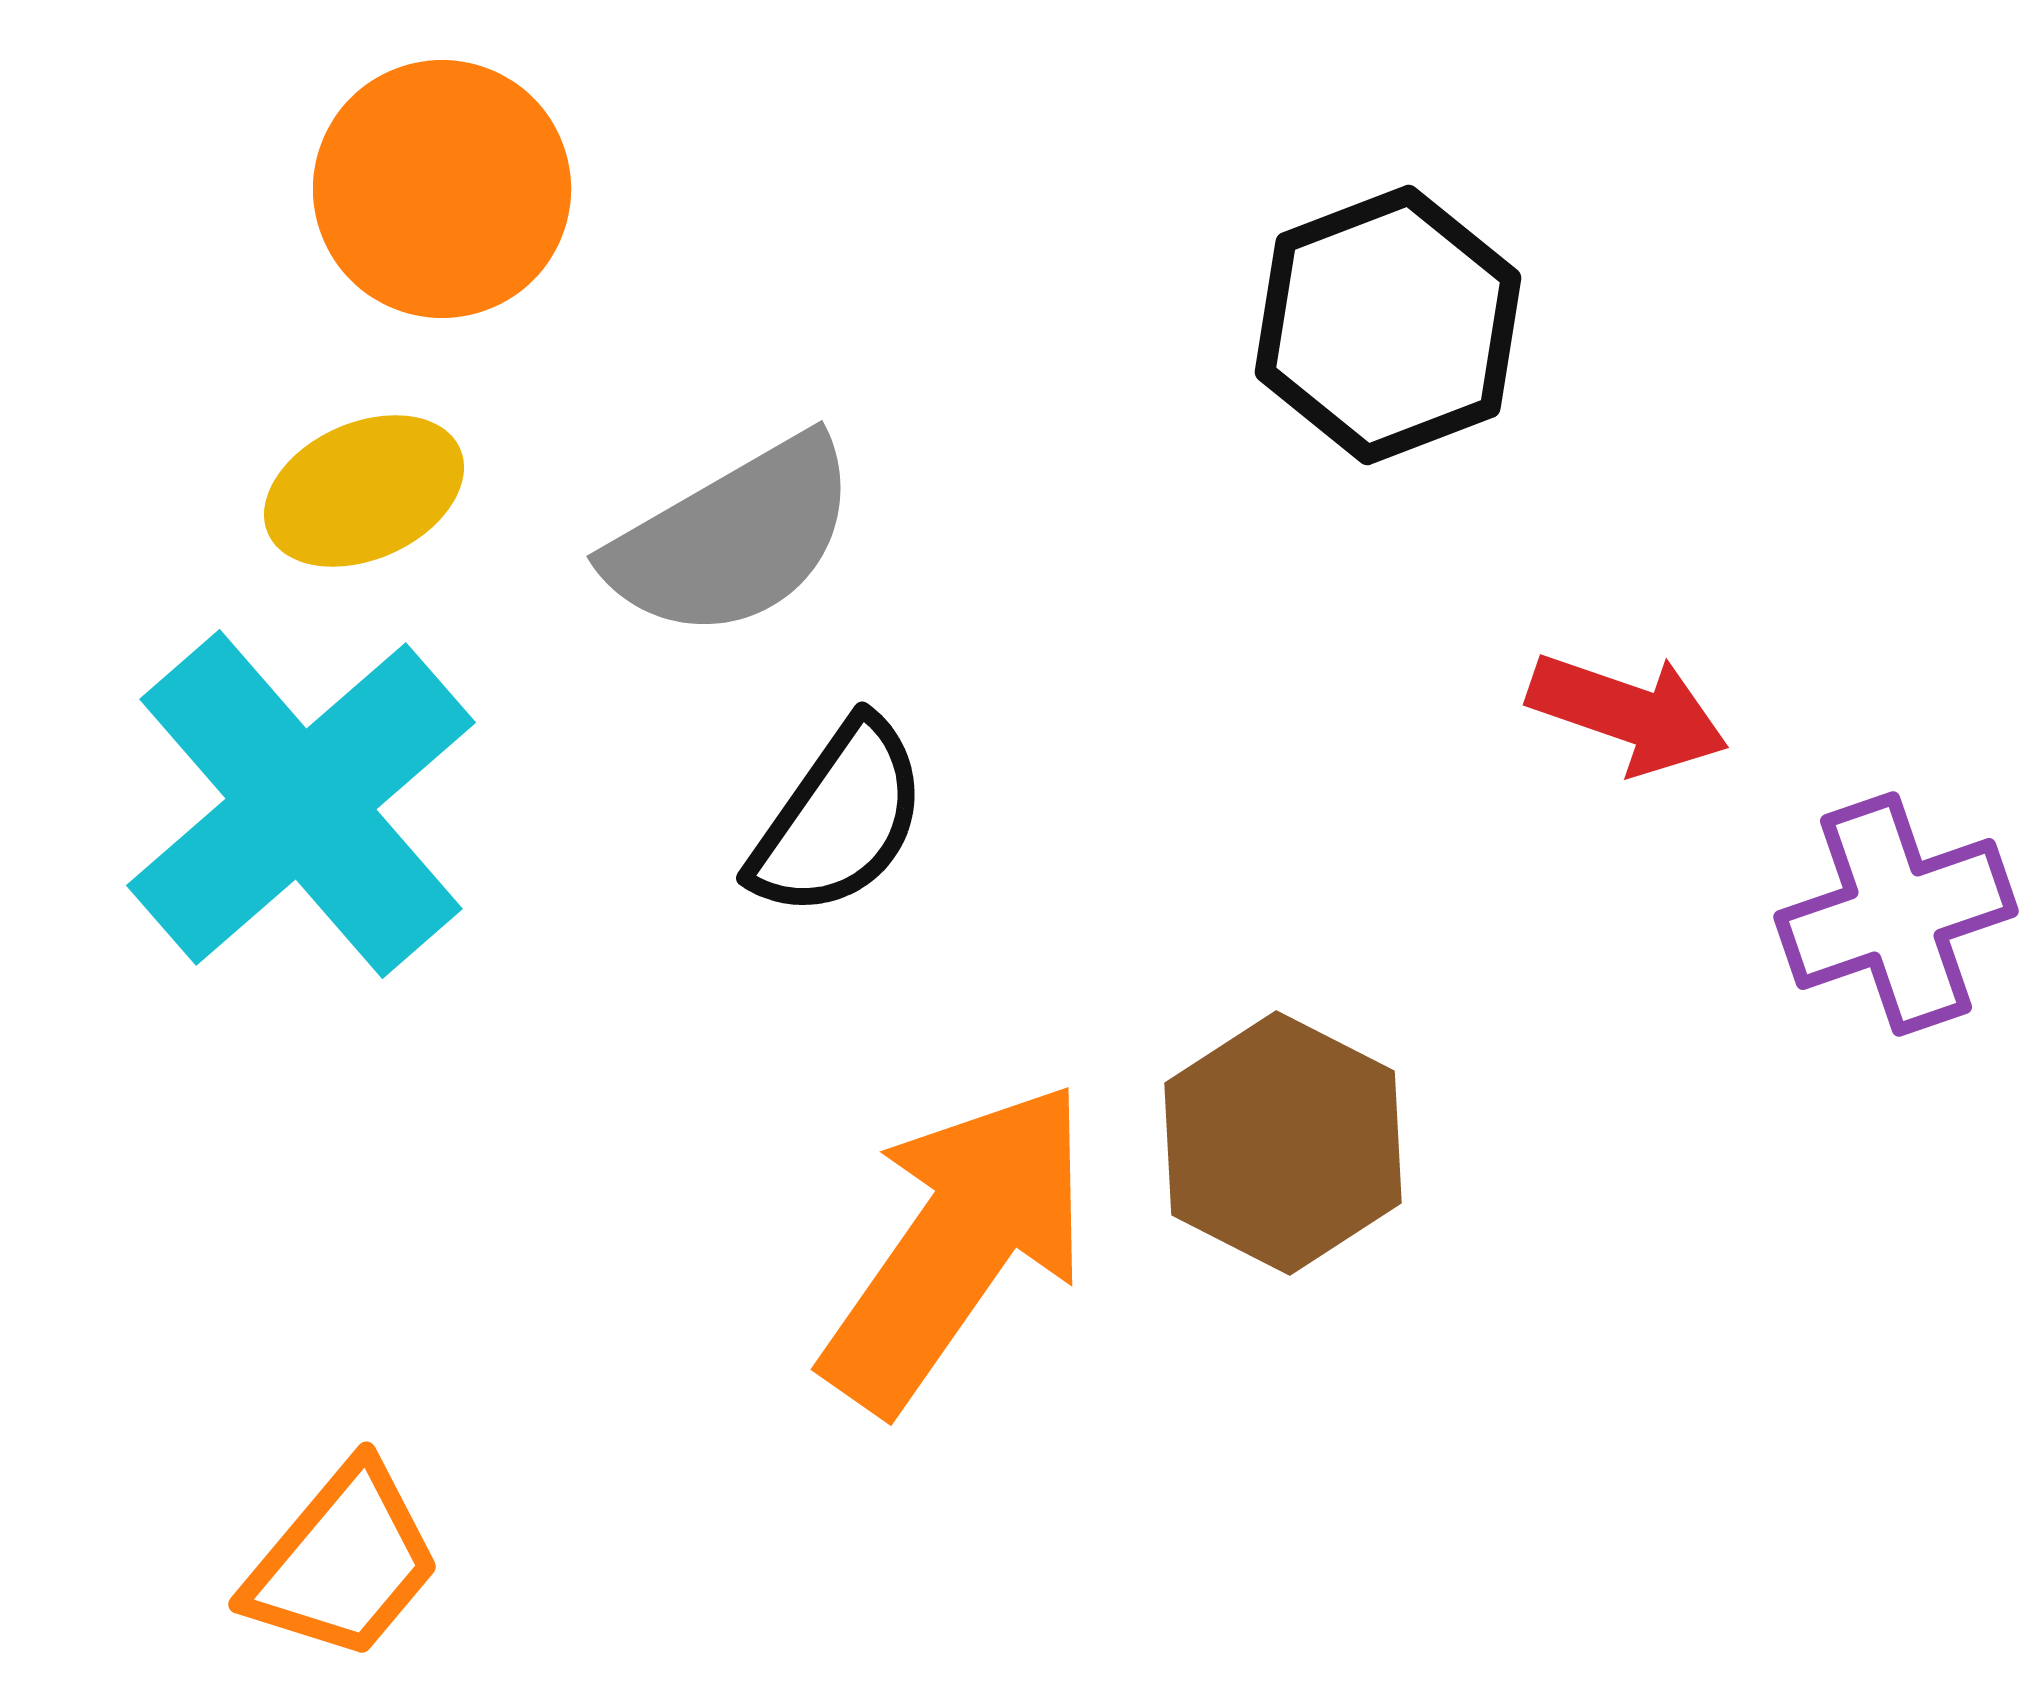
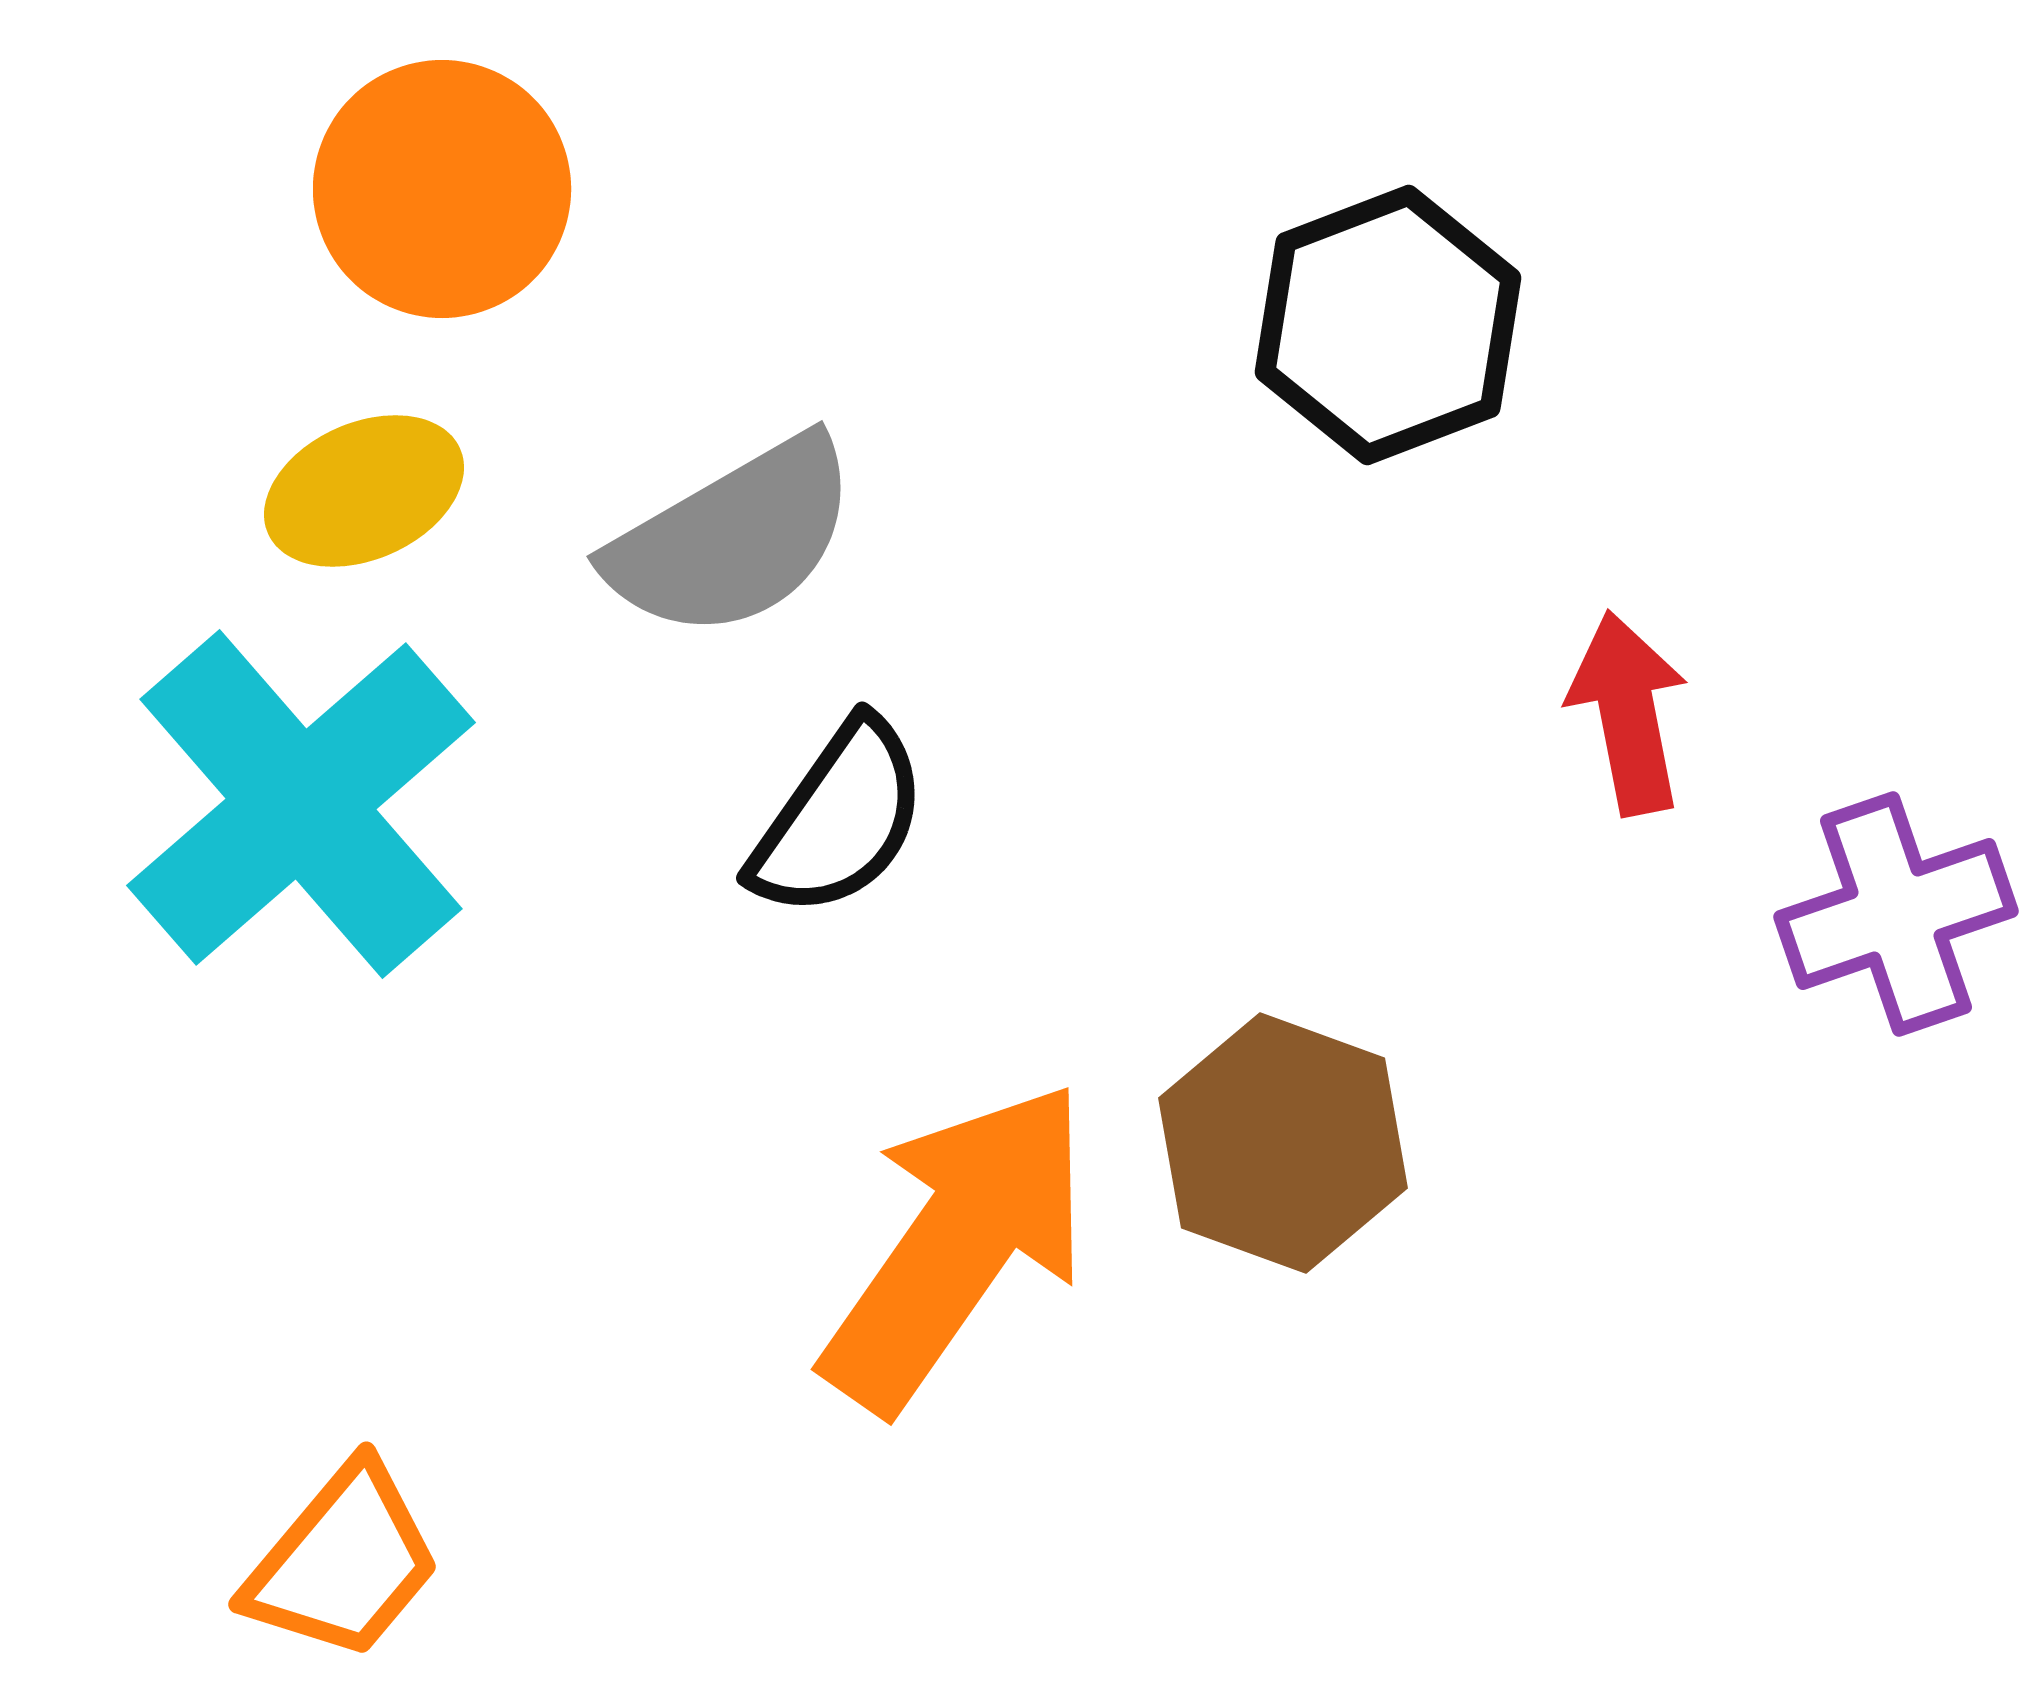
red arrow: rotated 120 degrees counterclockwise
brown hexagon: rotated 7 degrees counterclockwise
